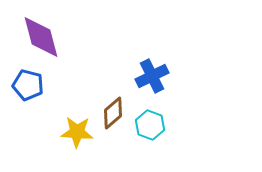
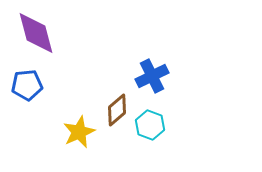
purple diamond: moved 5 px left, 4 px up
blue pentagon: moved 1 px left; rotated 20 degrees counterclockwise
brown diamond: moved 4 px right, 3 px up
yellow star: moved 2 px right; rotated 28 degrees counterclockwise
